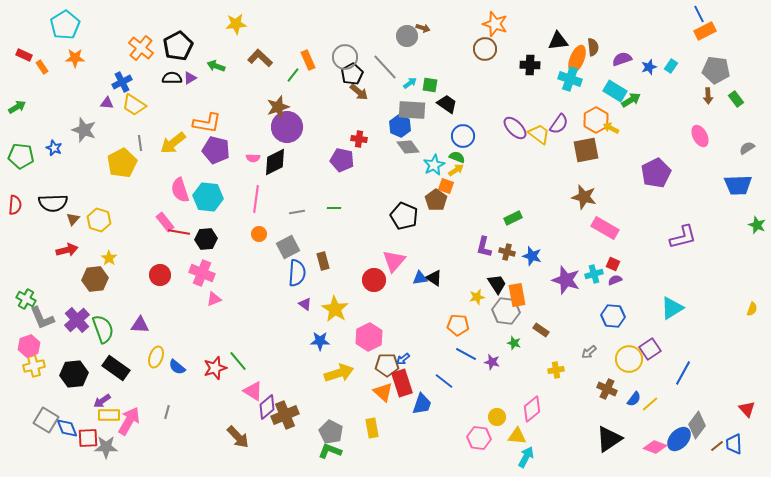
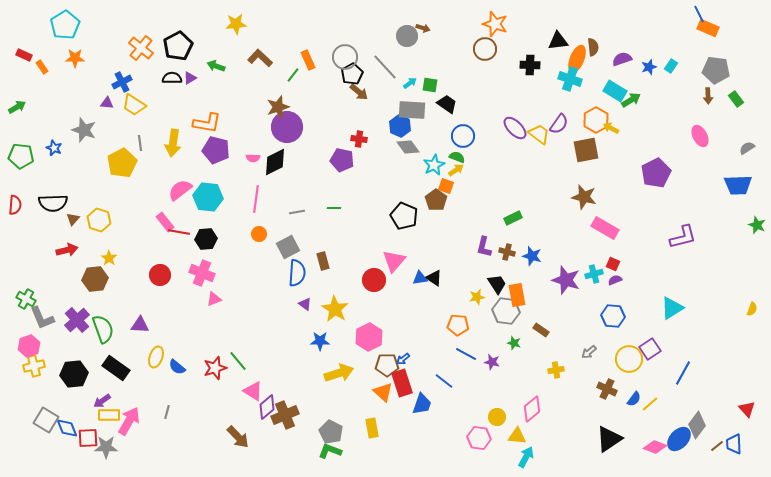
orange rectangle at (705, 31): moved 3 px right, 3 px up; rotated 50 degrees clockwise
yellow arrow at (173, 143): rotated 44 degrees counterclockwise
pink semicircle at (180, 190): rotated 70 degrees clockwise
